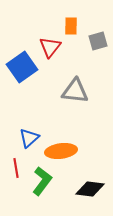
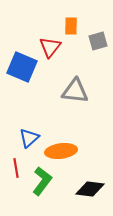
blue square: rotated 32 degrees counterclockwise
